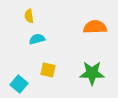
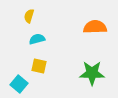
yellow semicircle: rotated 24 degrees clockwise
yellow square: moved 9 px left, 4 px up
